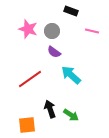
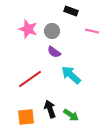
orange square: moved 1 px left, 8 px up
